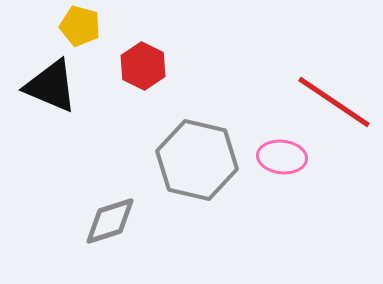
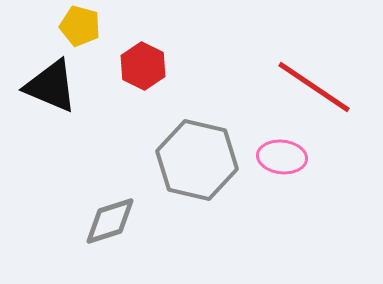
red line: moved 20 px left, 15 px up
